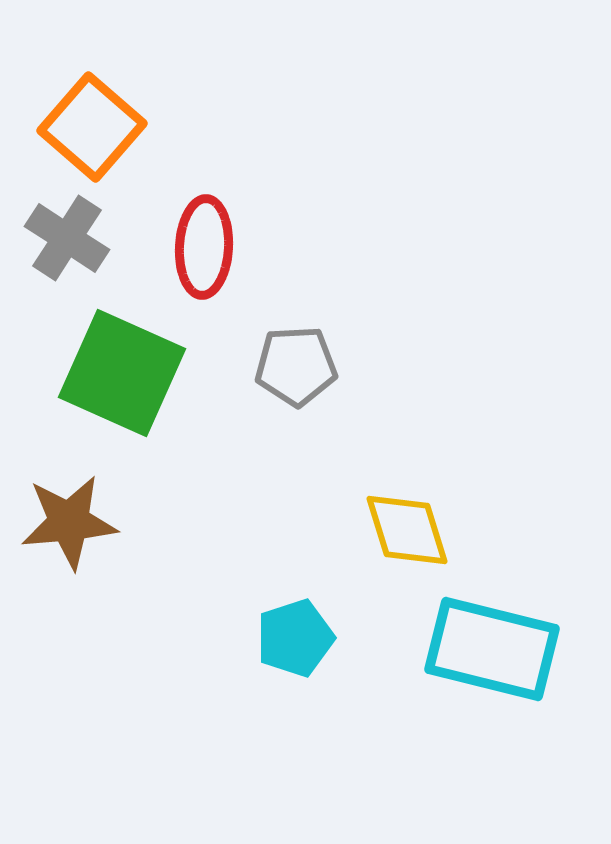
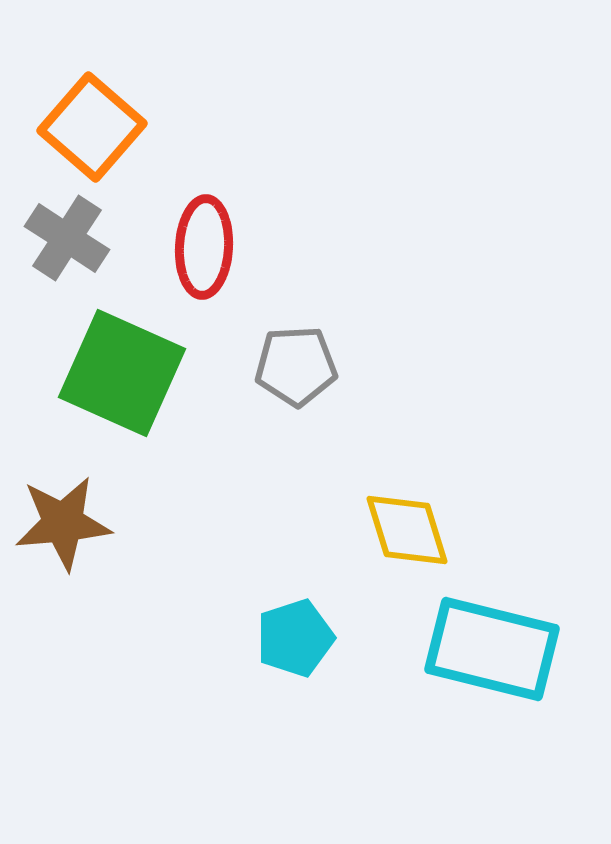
brown star: moved 6 px left, 1 px down
